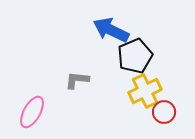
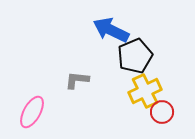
red circle: moved 2 px left
